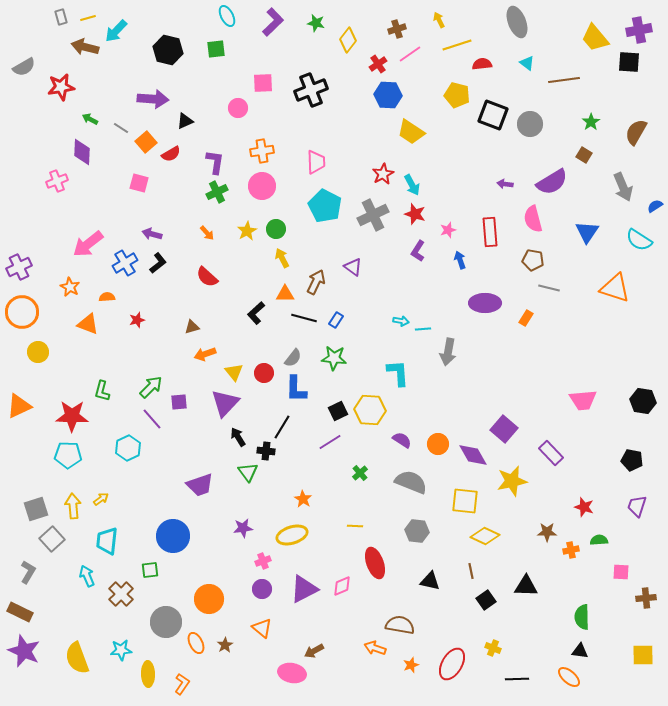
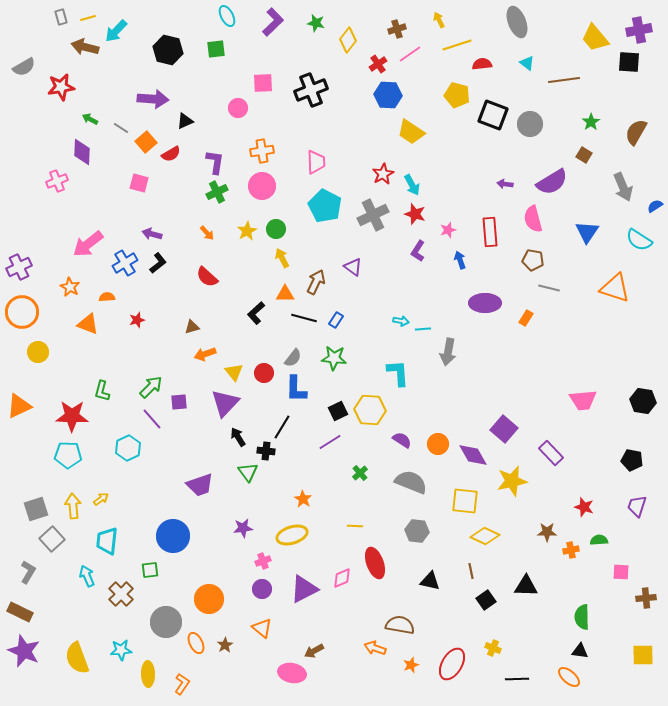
pink diamond at (342, 586): moved 8 px up
